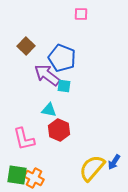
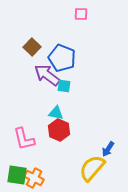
brown square: moved 6 px right, 1 px down
cyan triangle: moved 7 px right, 3 px down
blue arrow: moved 6 px left, 13 px up
